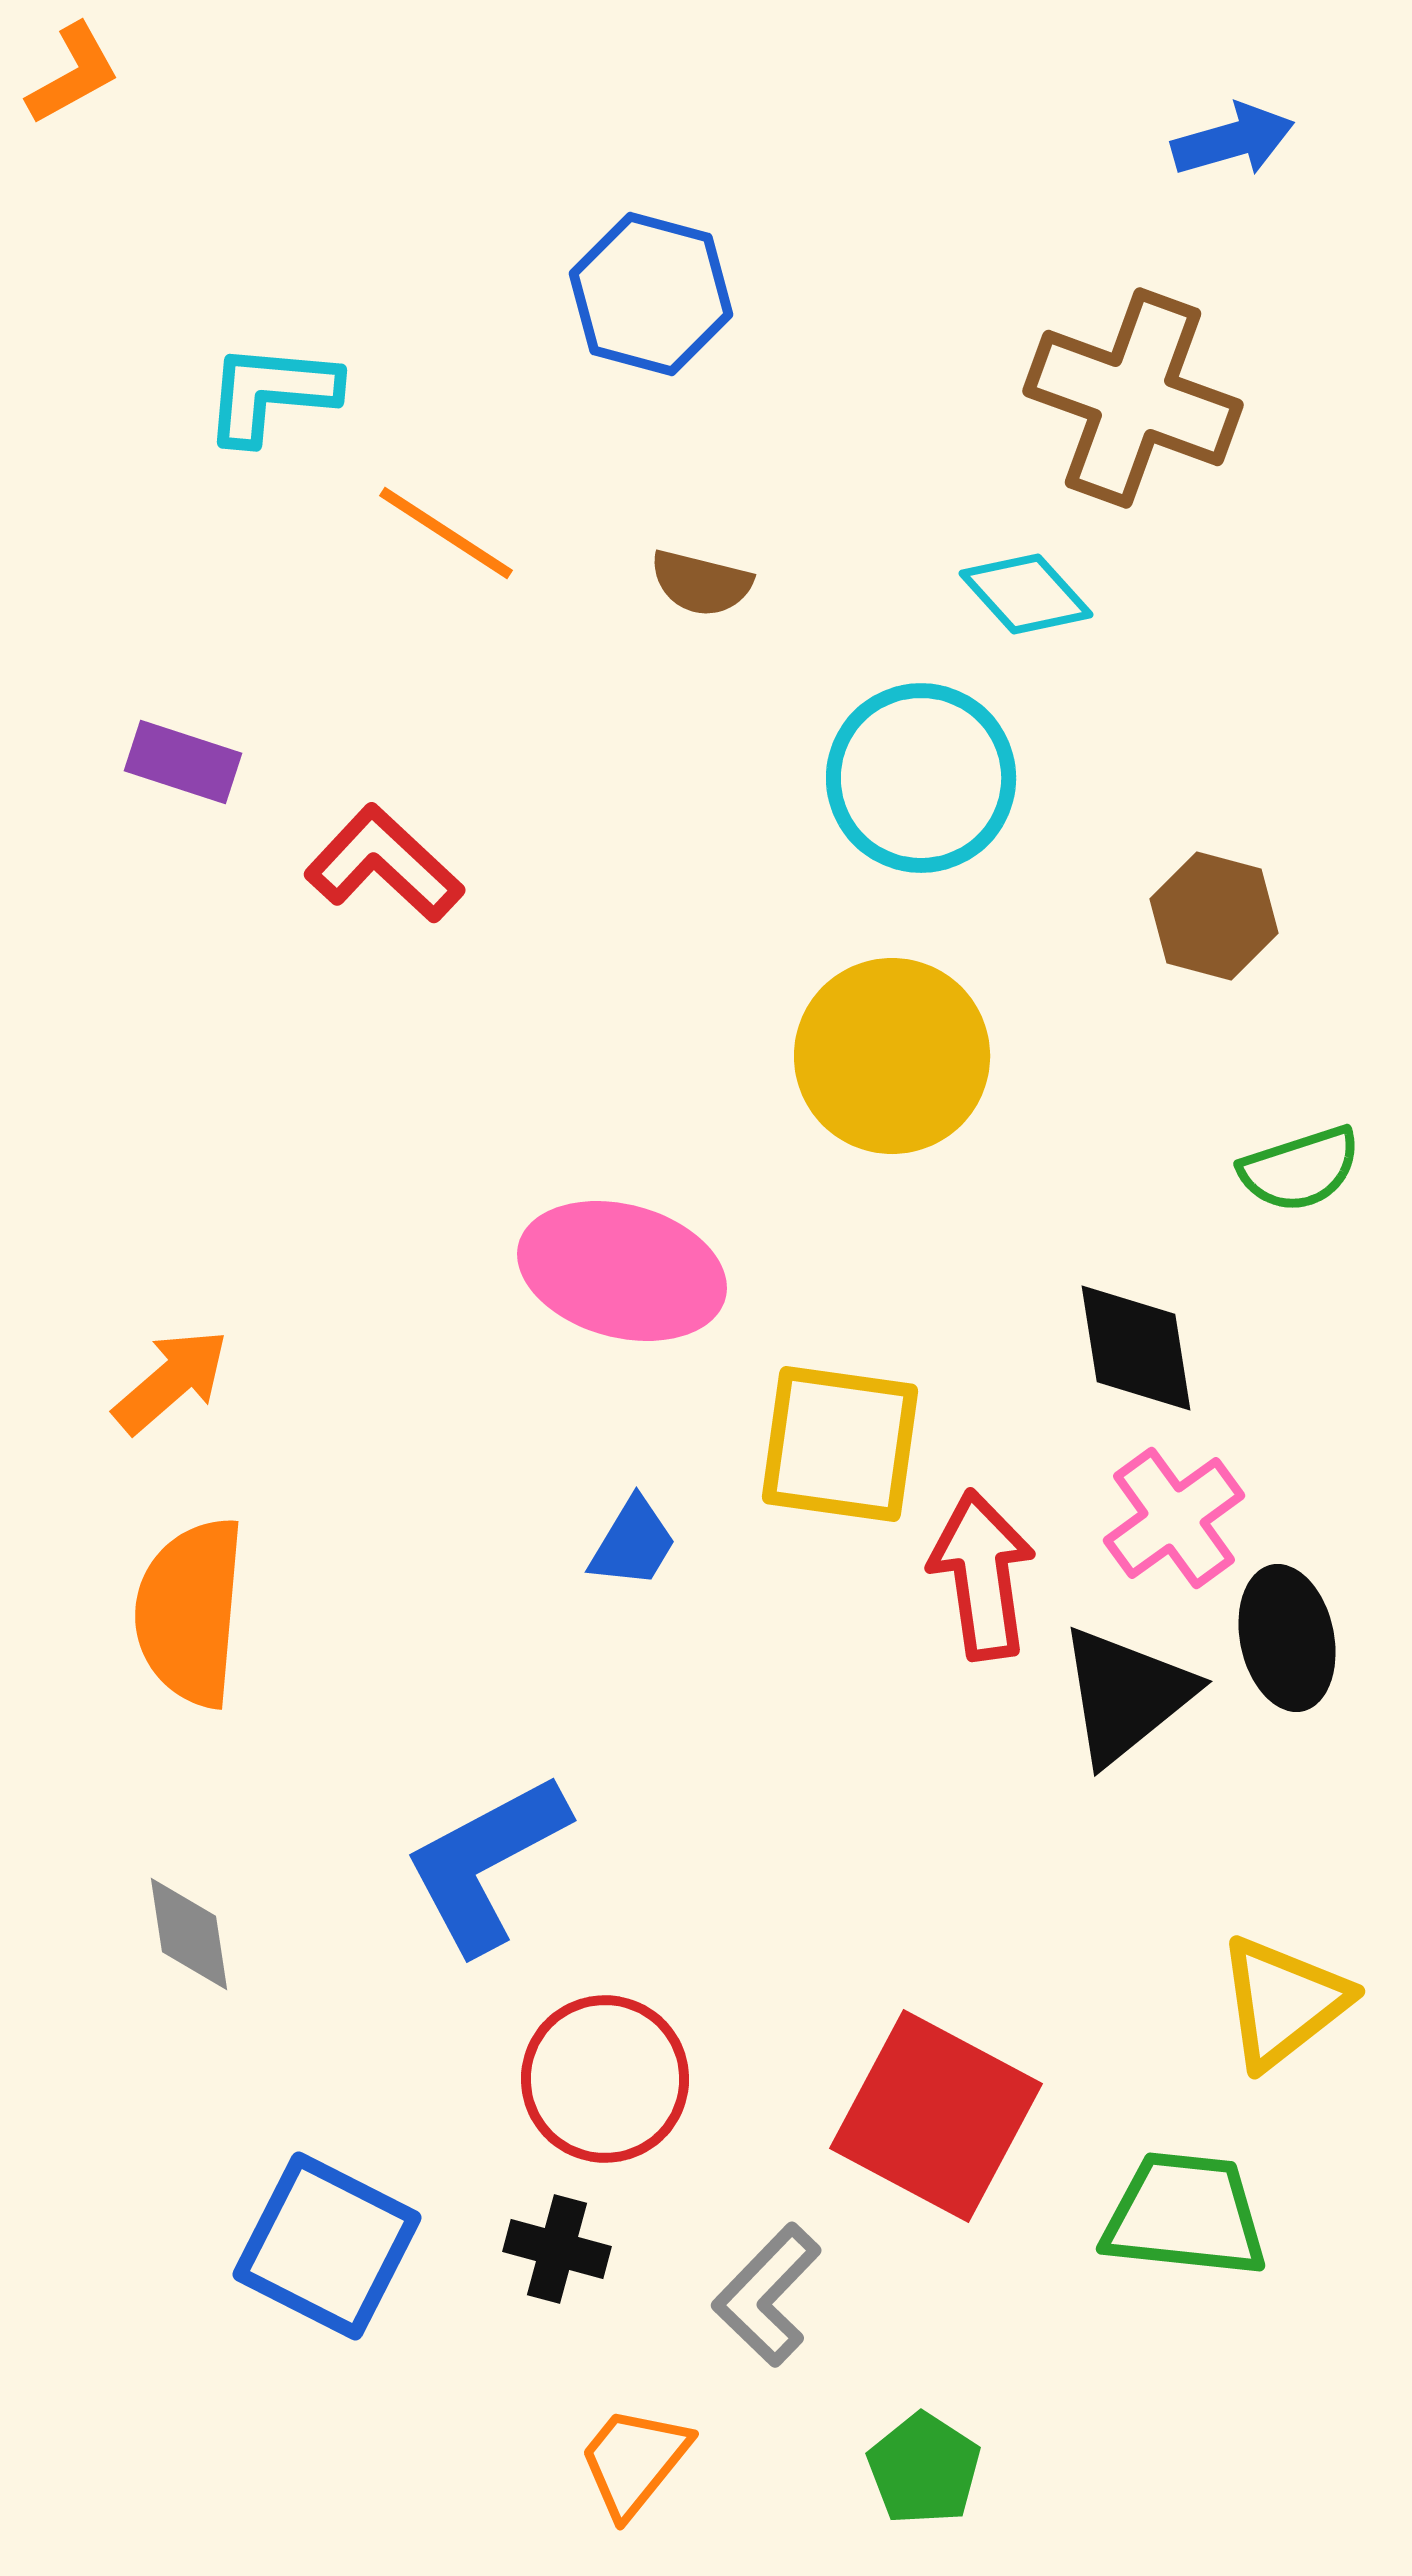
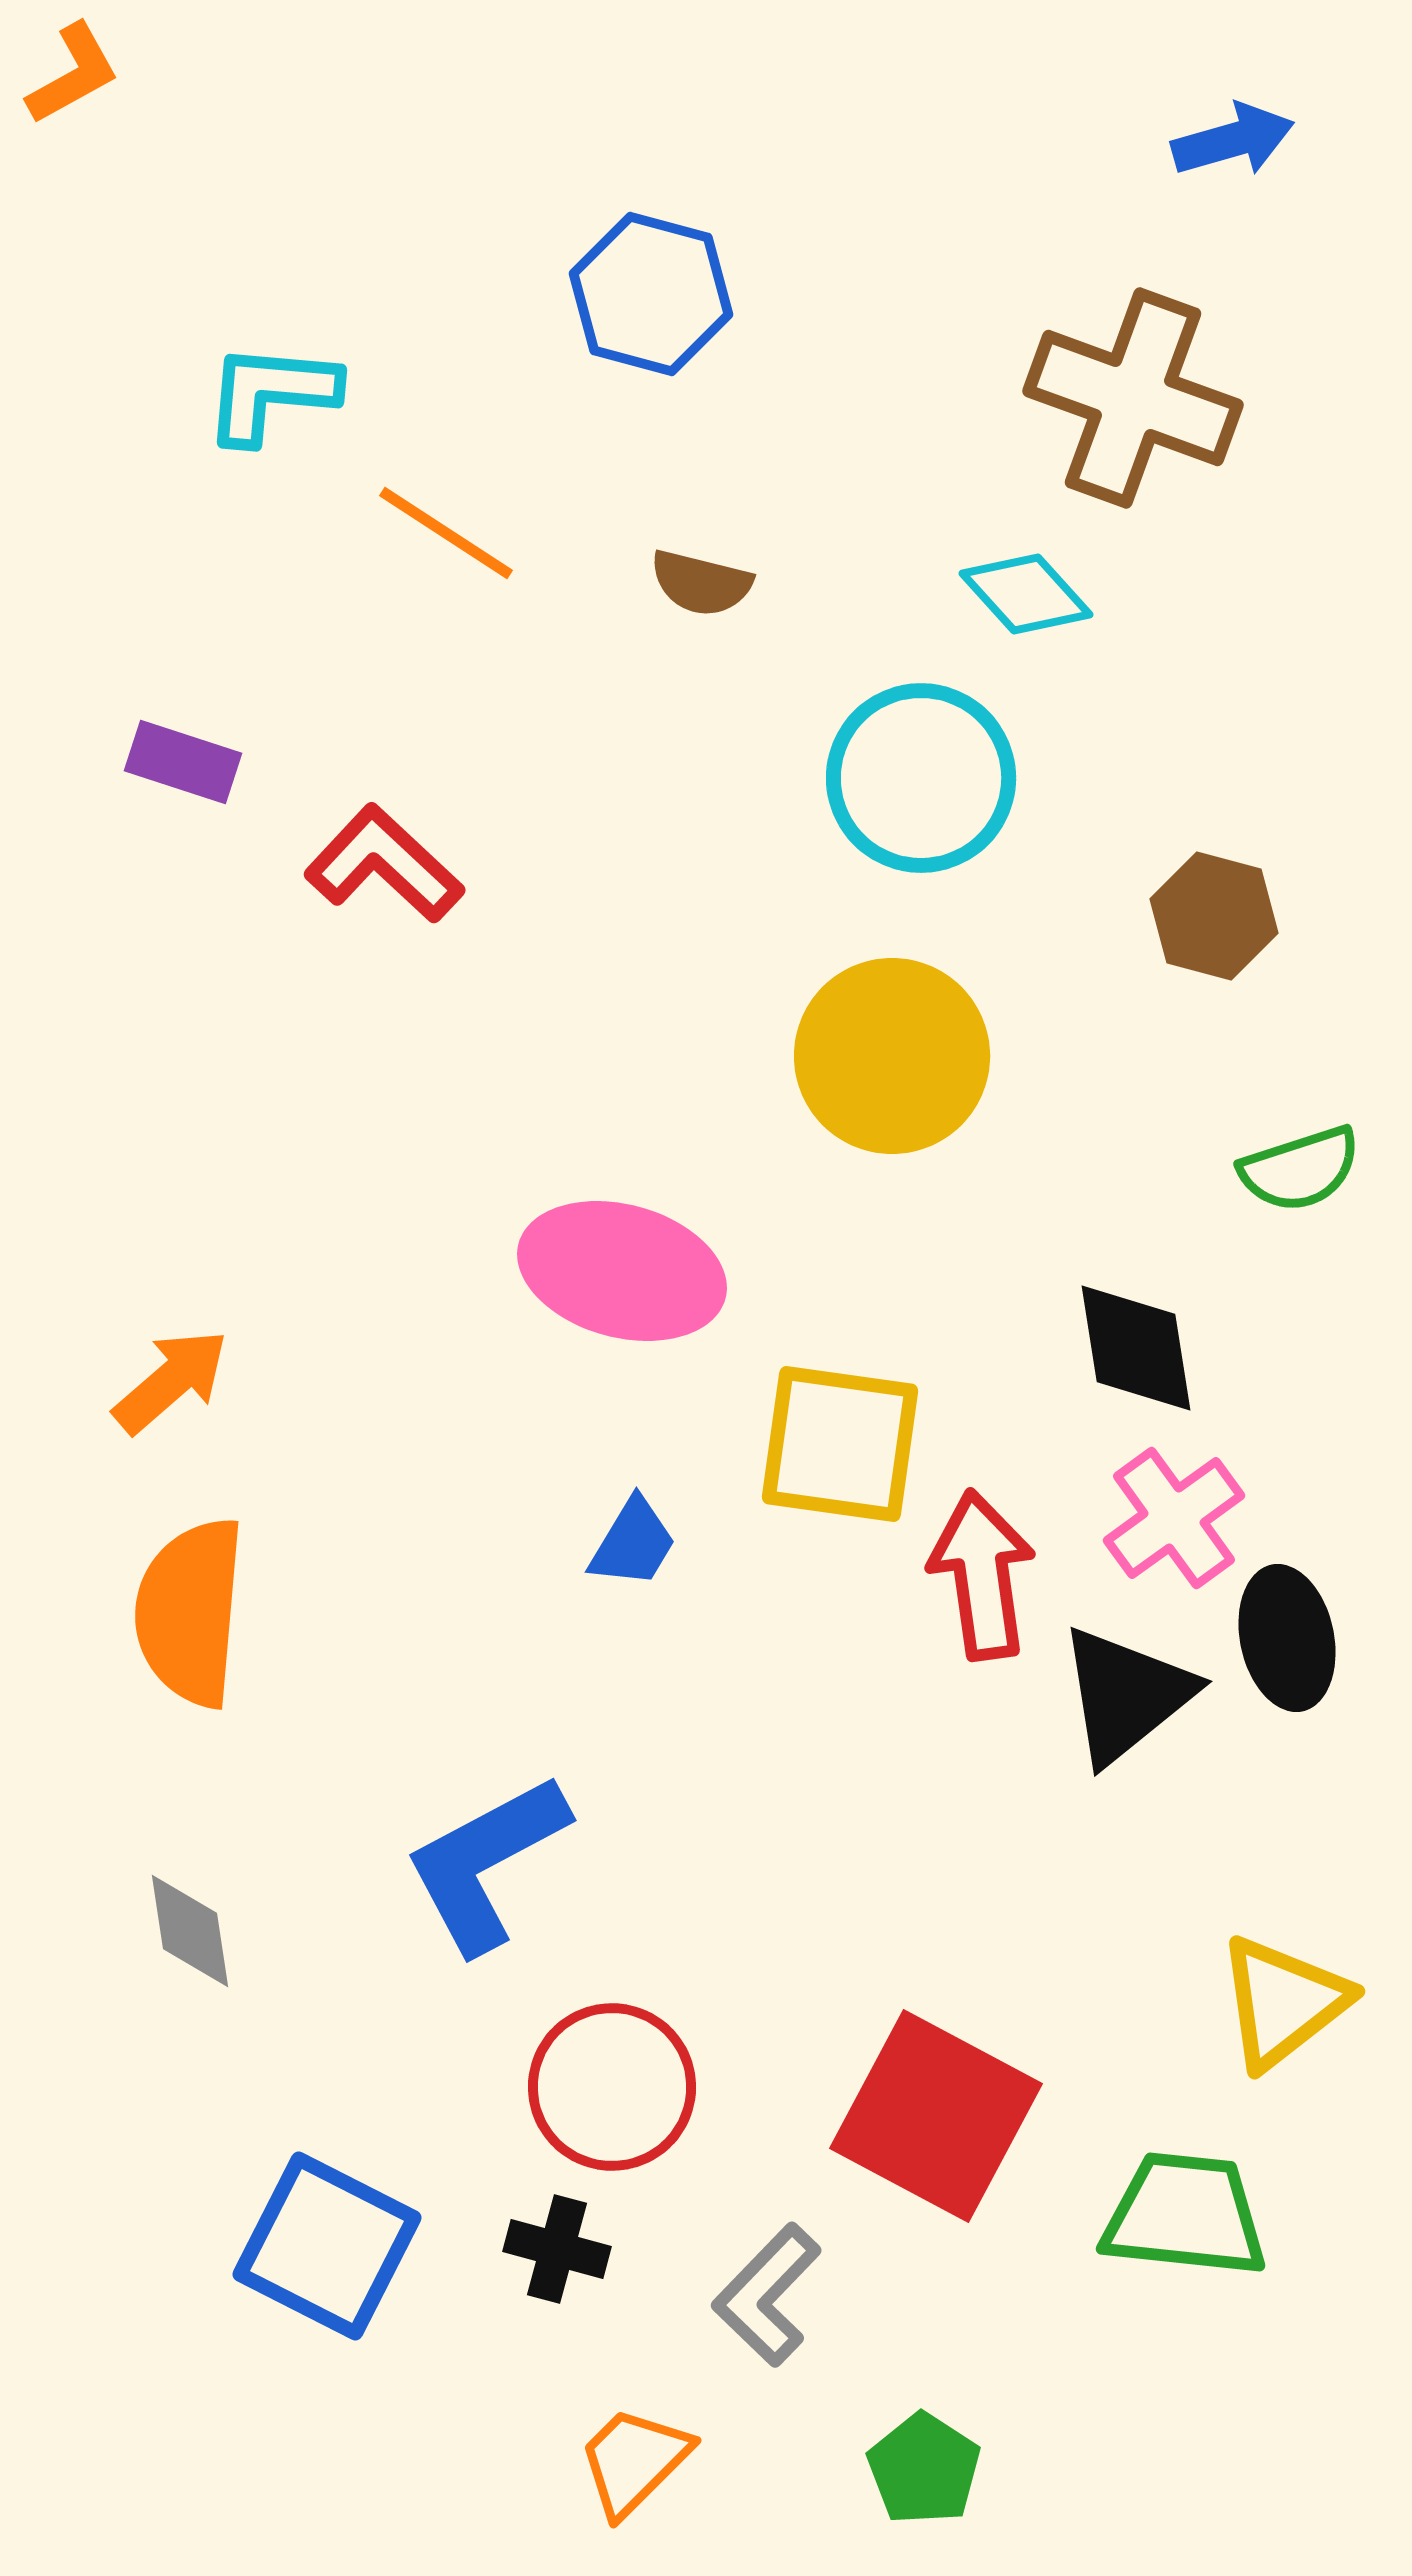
gray diamond: moved 1 px right, 3 px up
red circle: moved 7 px right, 8 px down
orange trapezoid: rotated 6 degrees clockwise
